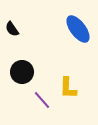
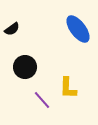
black semicircle: rotated 91 degrees counterclockwise
black circle: moved 3 px right, 5 px up
